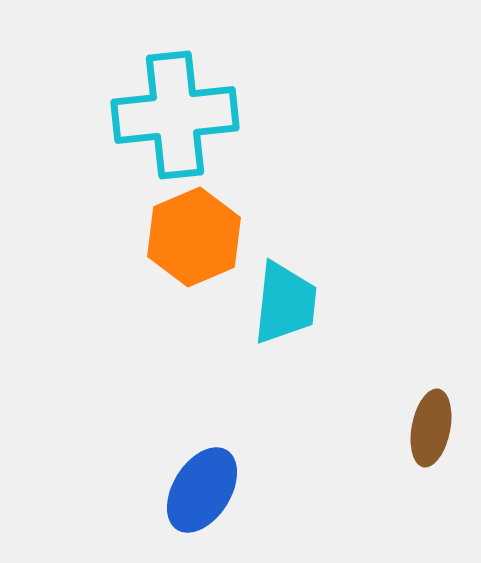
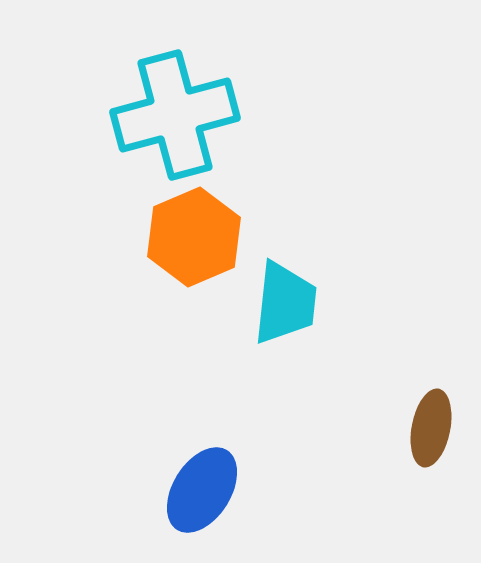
cyan cross: rotated 9 degrees counterclockwise
